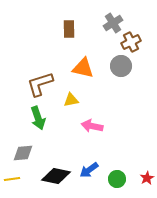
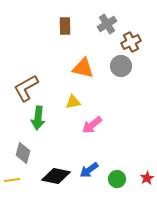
gray cross: moved 6 px left, 1 px down
brown rectangle: moved 4 px left, 3 px up
brown L-shape: moved 14 px left, 4 px down; rotated 12 degrees counterclockwise
yellow triangle: moved 2 px right, 2 px down
green arrow: rotated 25 degrees clockwise
pink arrow: moved 1 px up; rotated 50 degrees counterclockwise
gray diamond: rotated 70 degrees counterclockwise
yellow line: moved 1 px down
